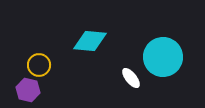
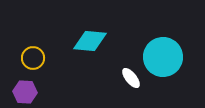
yellow circle: moved 6 px left, 7 px up
purple hexagon: moved 3 px left, 2 px down; rotated 10 degrees counterclockwise
